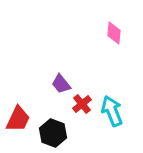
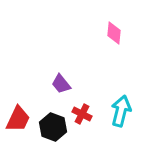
red cross: moved 10 px down; rotated 24 degrees counterclockwise
cyan arrow: moved 9 px right; rotated 36 degrees clockwise
black hexagon: moved 6 px up
